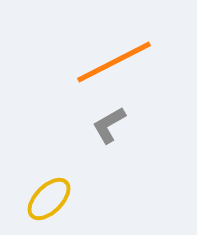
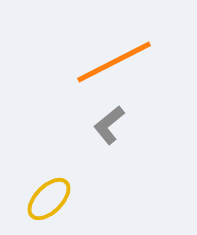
gray L-shape: rotated 9 degrees counterclockwise
